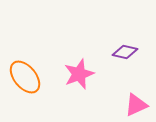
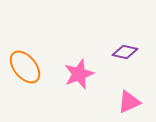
orange ellipse: moved 10 px up
pink triangle: moved 7 px left, 3 px up
